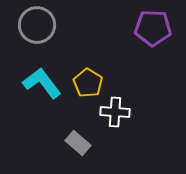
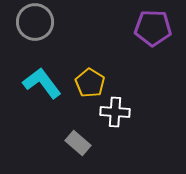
gray circle: moved 2 px left, 3 px up
yellow pentagon: moved 2 px right
